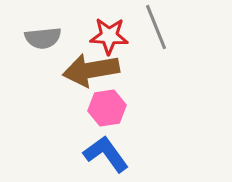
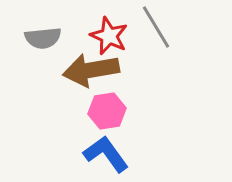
gray line: rotated 9 degrees counterclockwise
red star: rotated 21 degrees clockwise
pink hexagon: moved 3 px down
